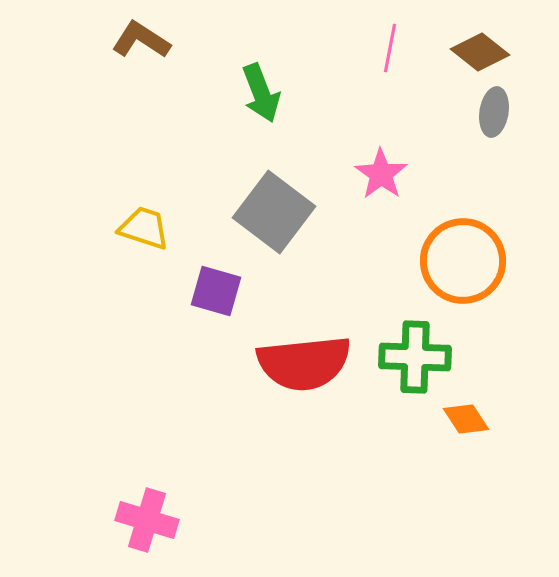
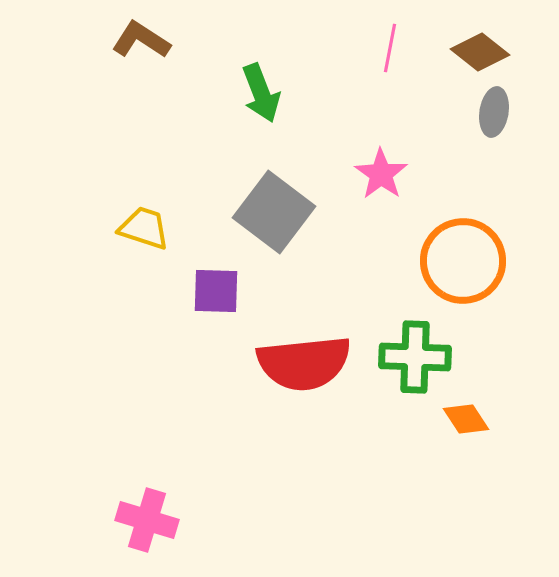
purple square: rotated 14 degrees counterclockwise
